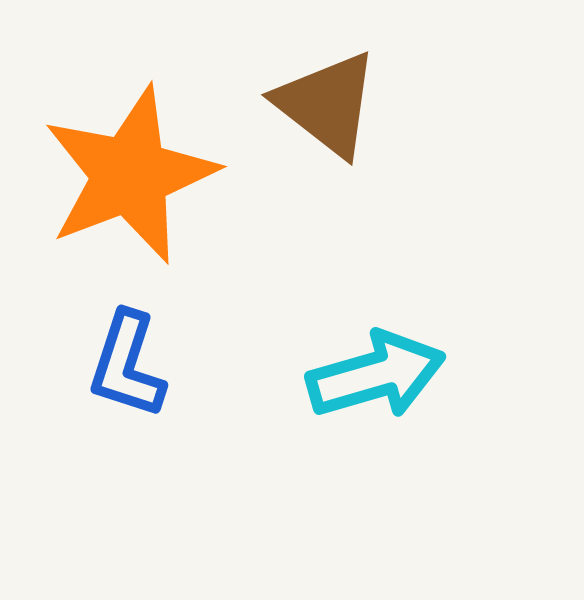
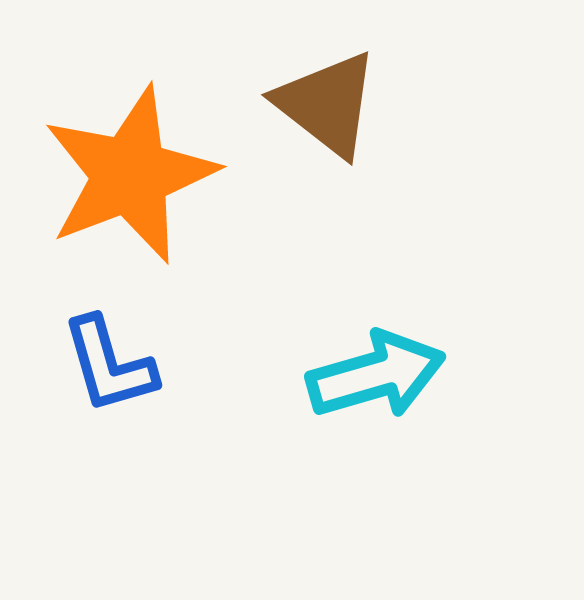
blue L-shape: moved 18 px left; rotated 34 degrees counterclockwise
